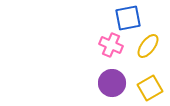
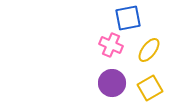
yellow ellipse: moved 1 px right, 4 px down
